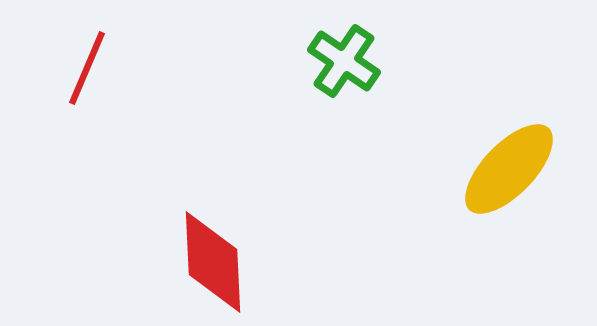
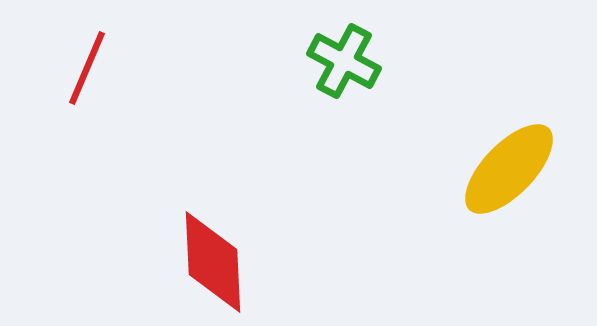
green cross: rotated 6 degrees counterclockwise
